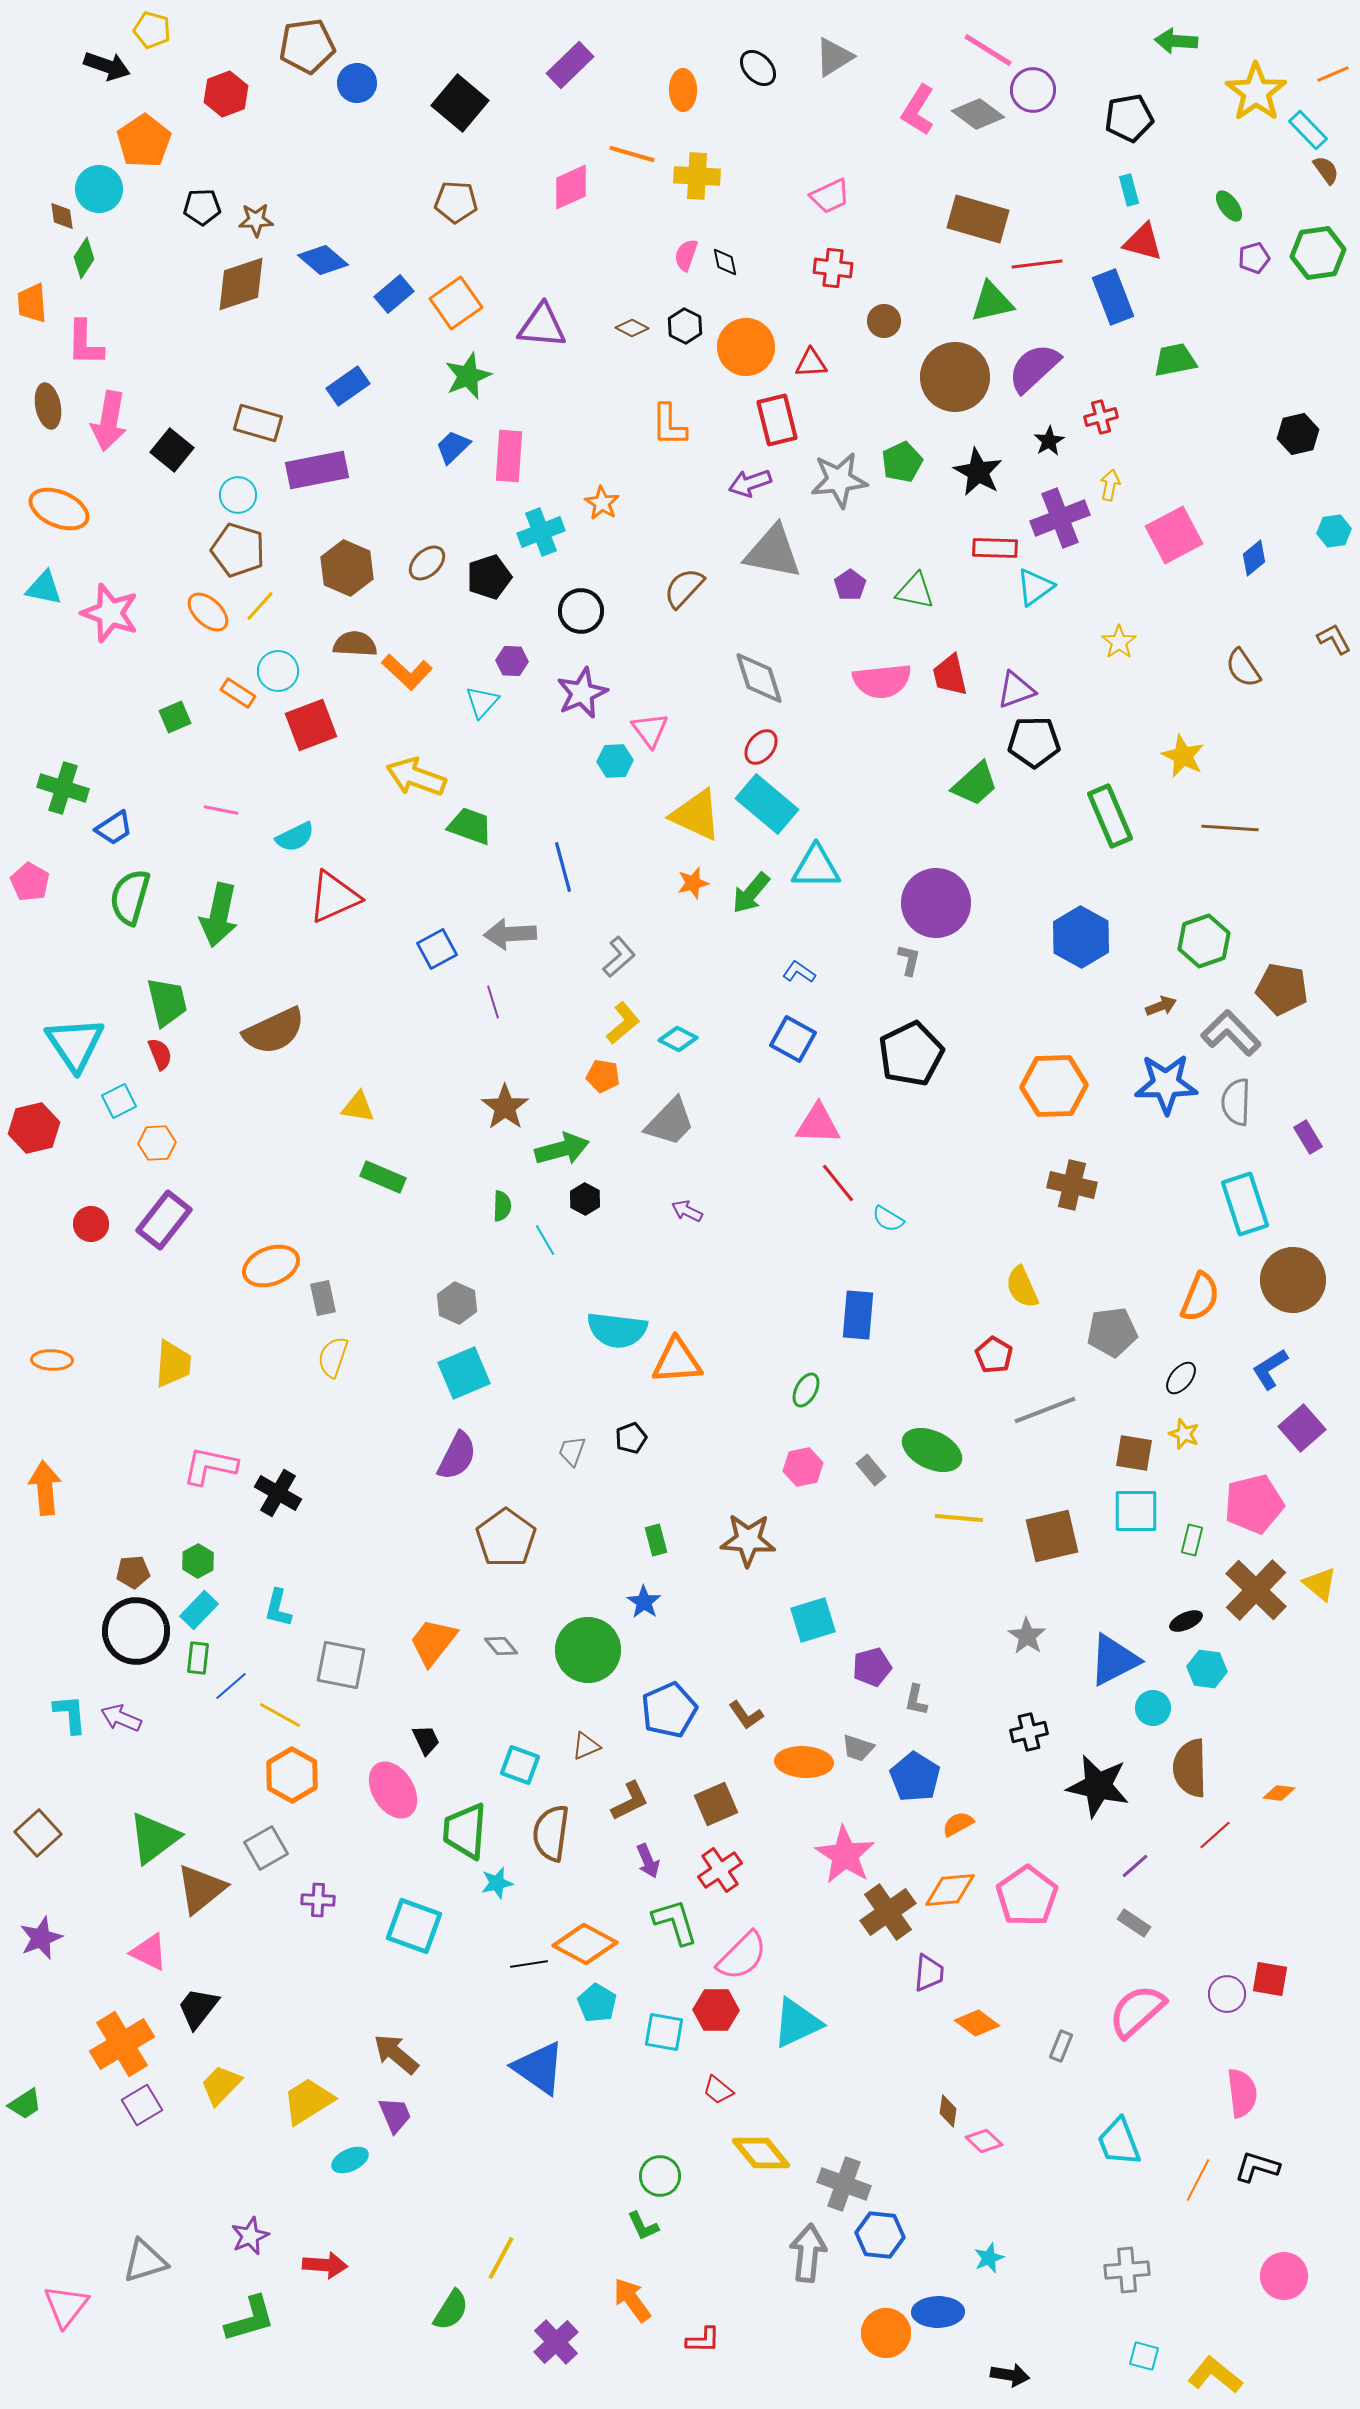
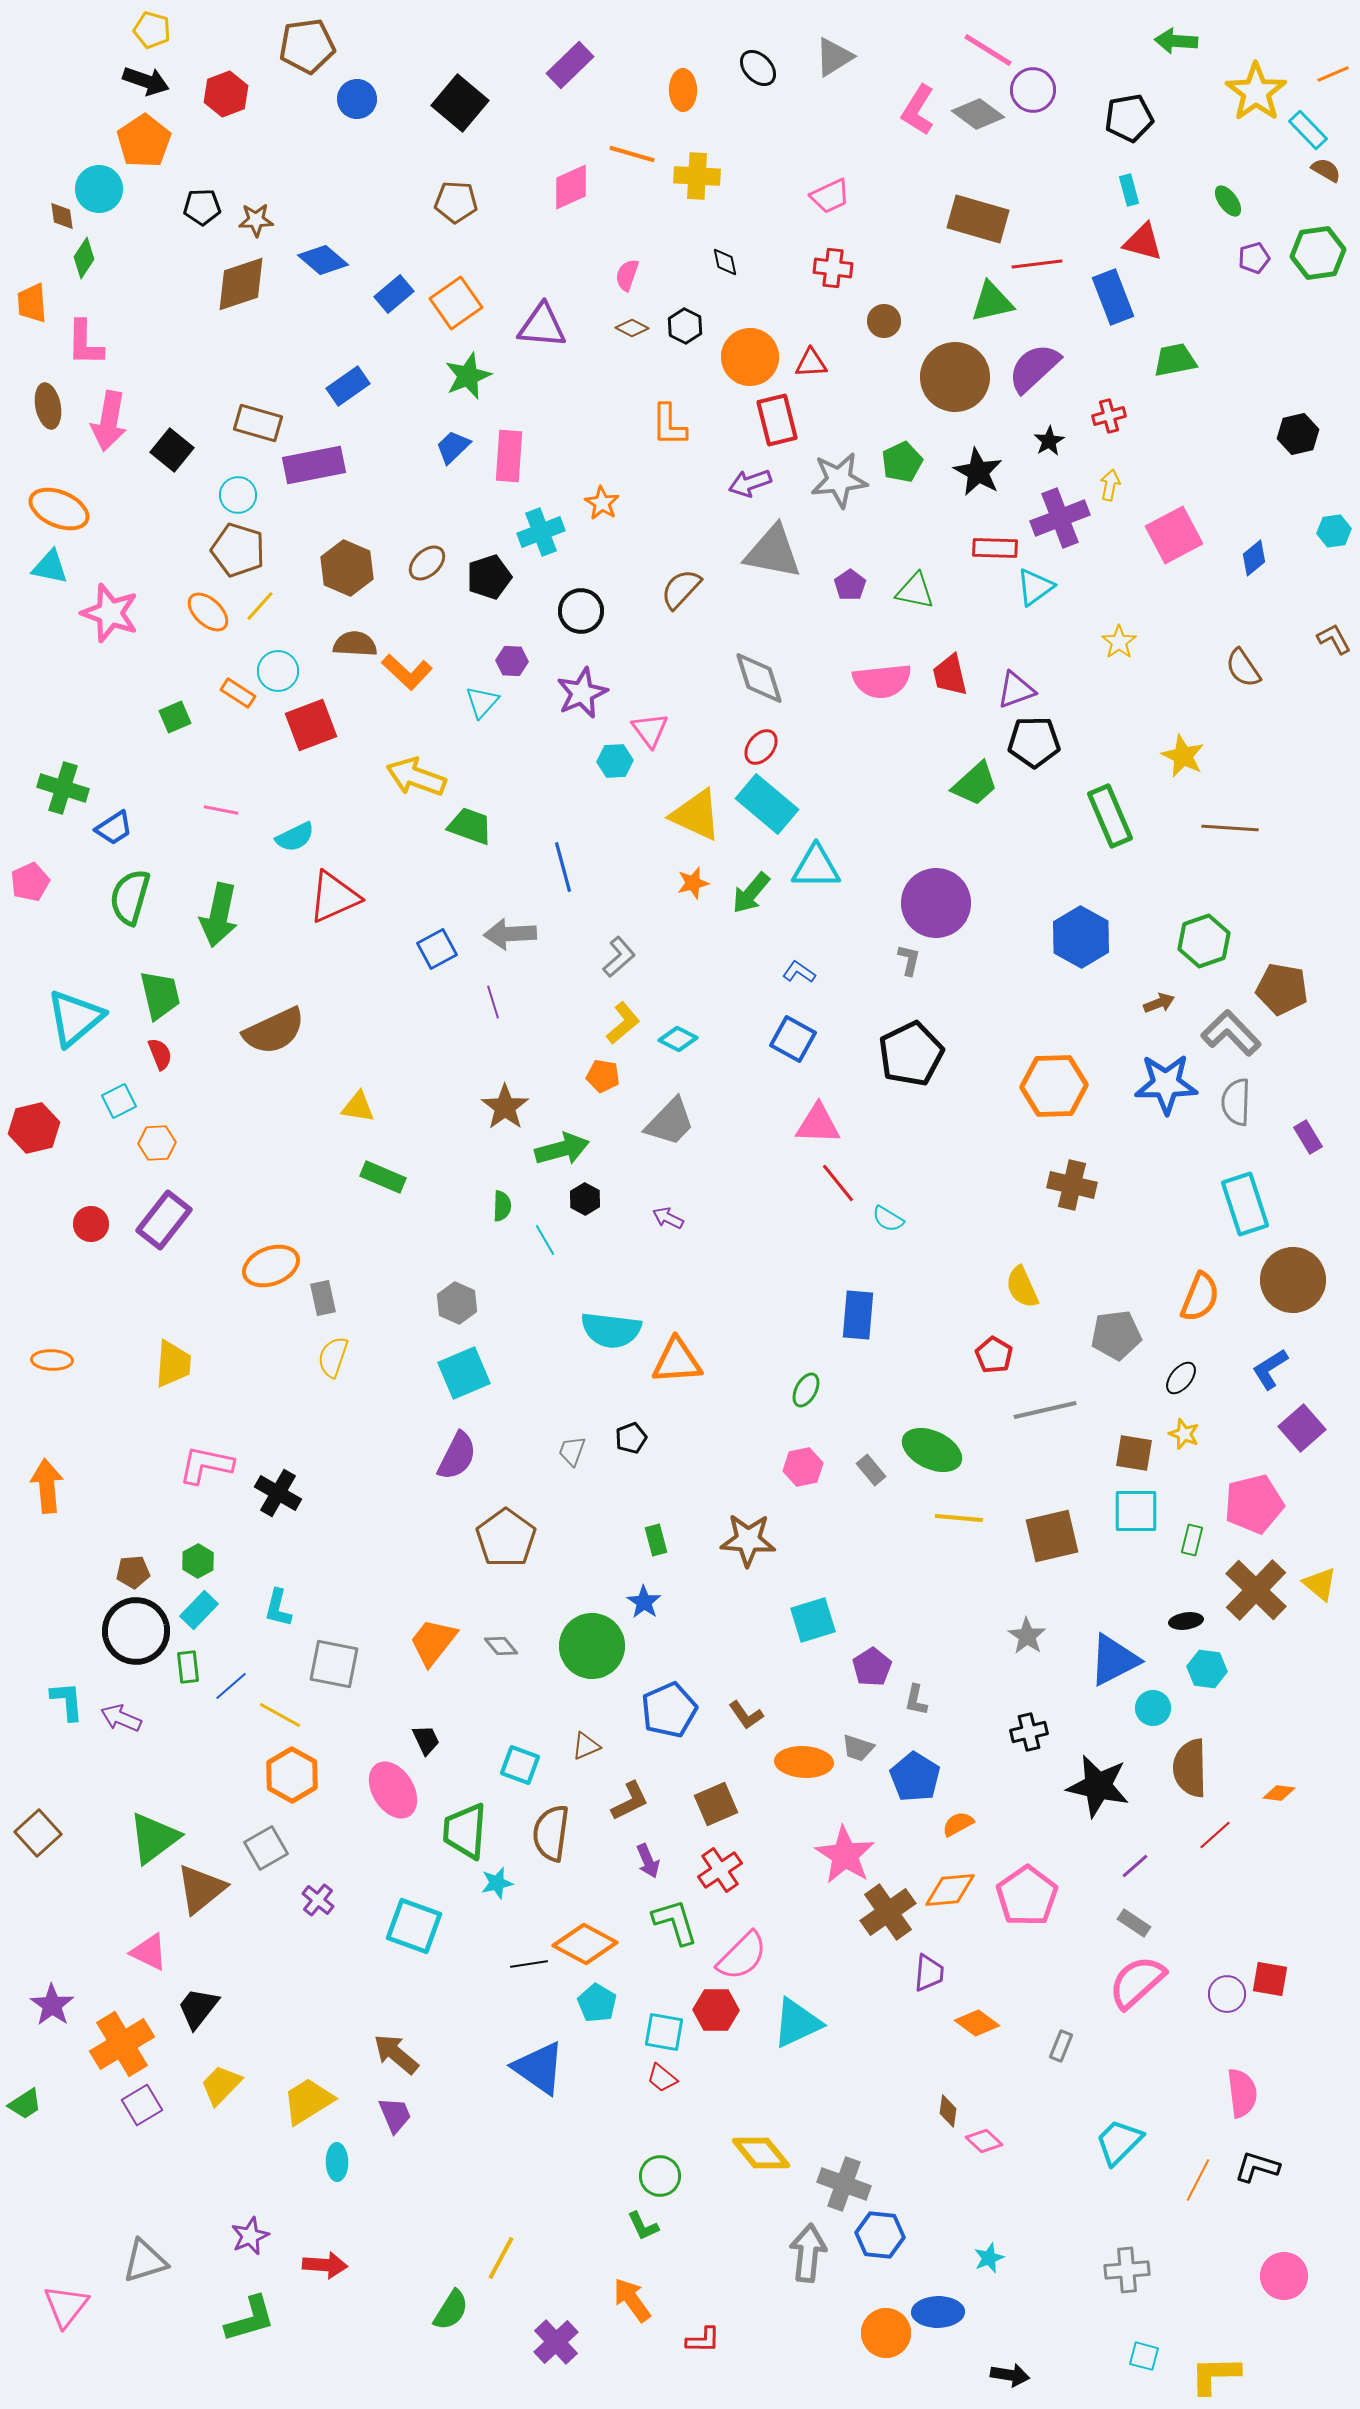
black arrow at (107, 66): moved 39 px right, 15 px down
blue circle at (357, 83): moved 16 px down
brown semicircle at (1326, 170): rotated 24 degrees counterclockwise
green ellipse at (1229, 206): moved 1 px left, 5 px up
pink semicircle at (686, 255): moved 59 px left, 20 px down
orange circle at (746, 347): moved 4 px right, 10 px down
red cross at (1101, 417): moved 8 px right, 1 px up
purple rectangle at (317, 470): moved 3 px left, 5 px up
cyan triangle at (44, 588): moved 6 px right, 21 px up
brown semicircle at (684, 588): moved 3 px left, 1 px down
pink pentagon at (30, 882): rotated 18 degrees clockwise
green trapezoid at (167, 1002): moved 7 px left, 7 px up
brown arrow at (1161, 1006): moved 2 px left, 3 px up
cyan triangle at (75, 1044): moved 26 px up; rotated 24 degrees clockwise
purple arrow at (687, 1211): moved 19 px left, 7 px down
cyan semicircle at (617, 1330): moved 6 px left
gray pentagon at (1112, 1332): moved 4 px right, 3 px down
gray line at (1045, 1410): rotated 8 degrees clockwise
pink L-shape at (210, 1466): moved 4 px left, 1 px up
orange arrow at (45, 1488): moved 2 px right, 2 px up
black ellipse at (1186, 1621): rotated 16 degrees clockwise
green circle at (588, 1650): moved 4 px right, 4 px up
green rectangle at (198, 1658): moved 10 px left, 9 px down; rotated 12 degrees counterclockwise
gray square at (341, 1665): moved 7 px left, 1 px up
purple pentagon at (872, 1667): rotated 18 degrees counterclockwise
cyan L-shape at (70, 1714): moved 3 px left, 13 px up
purple cross at (318, 1900): rotated 36 degrees clockwise
purple star at (41, 1938): moved 11 px right, 67 px down; rotated 15 degrees counterclockwise
pink semicircle at (1137, 2011): moved 29 px up
red trapezoid at (718, 2090): moved 56 px left, 12 px up
cyan trapezoid at (1119, 2142): rotated 66 degrees clockwise
cyan ellipse at (350, 2160): moved 13 px left, 2 px down; rotated 66 degrees counterclockwise
yellow L-shape at (1215, 2375): rotated 40 degrees counterclockwise
